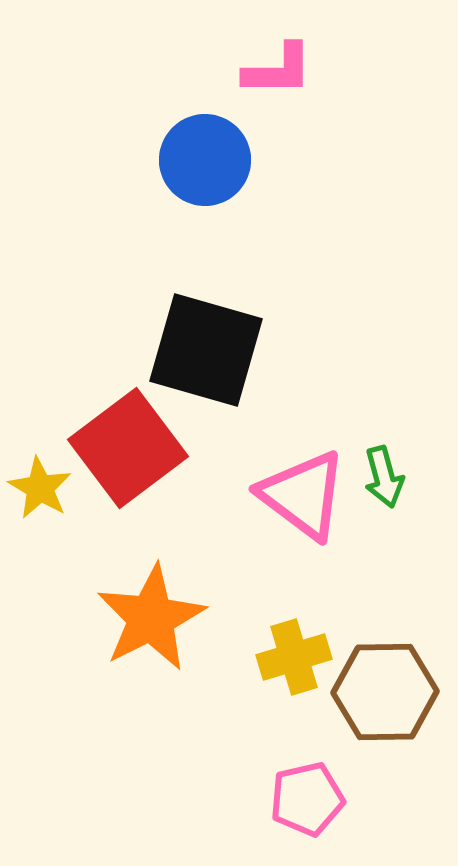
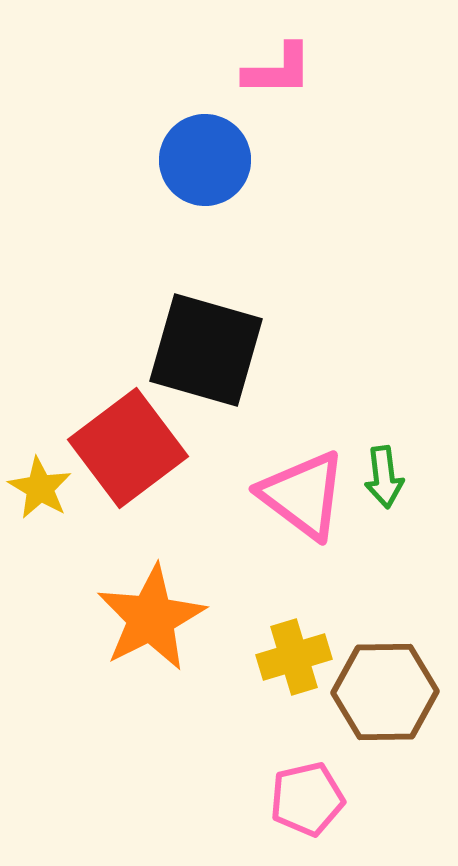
green arrow: rotated 8 degrees clockwise
